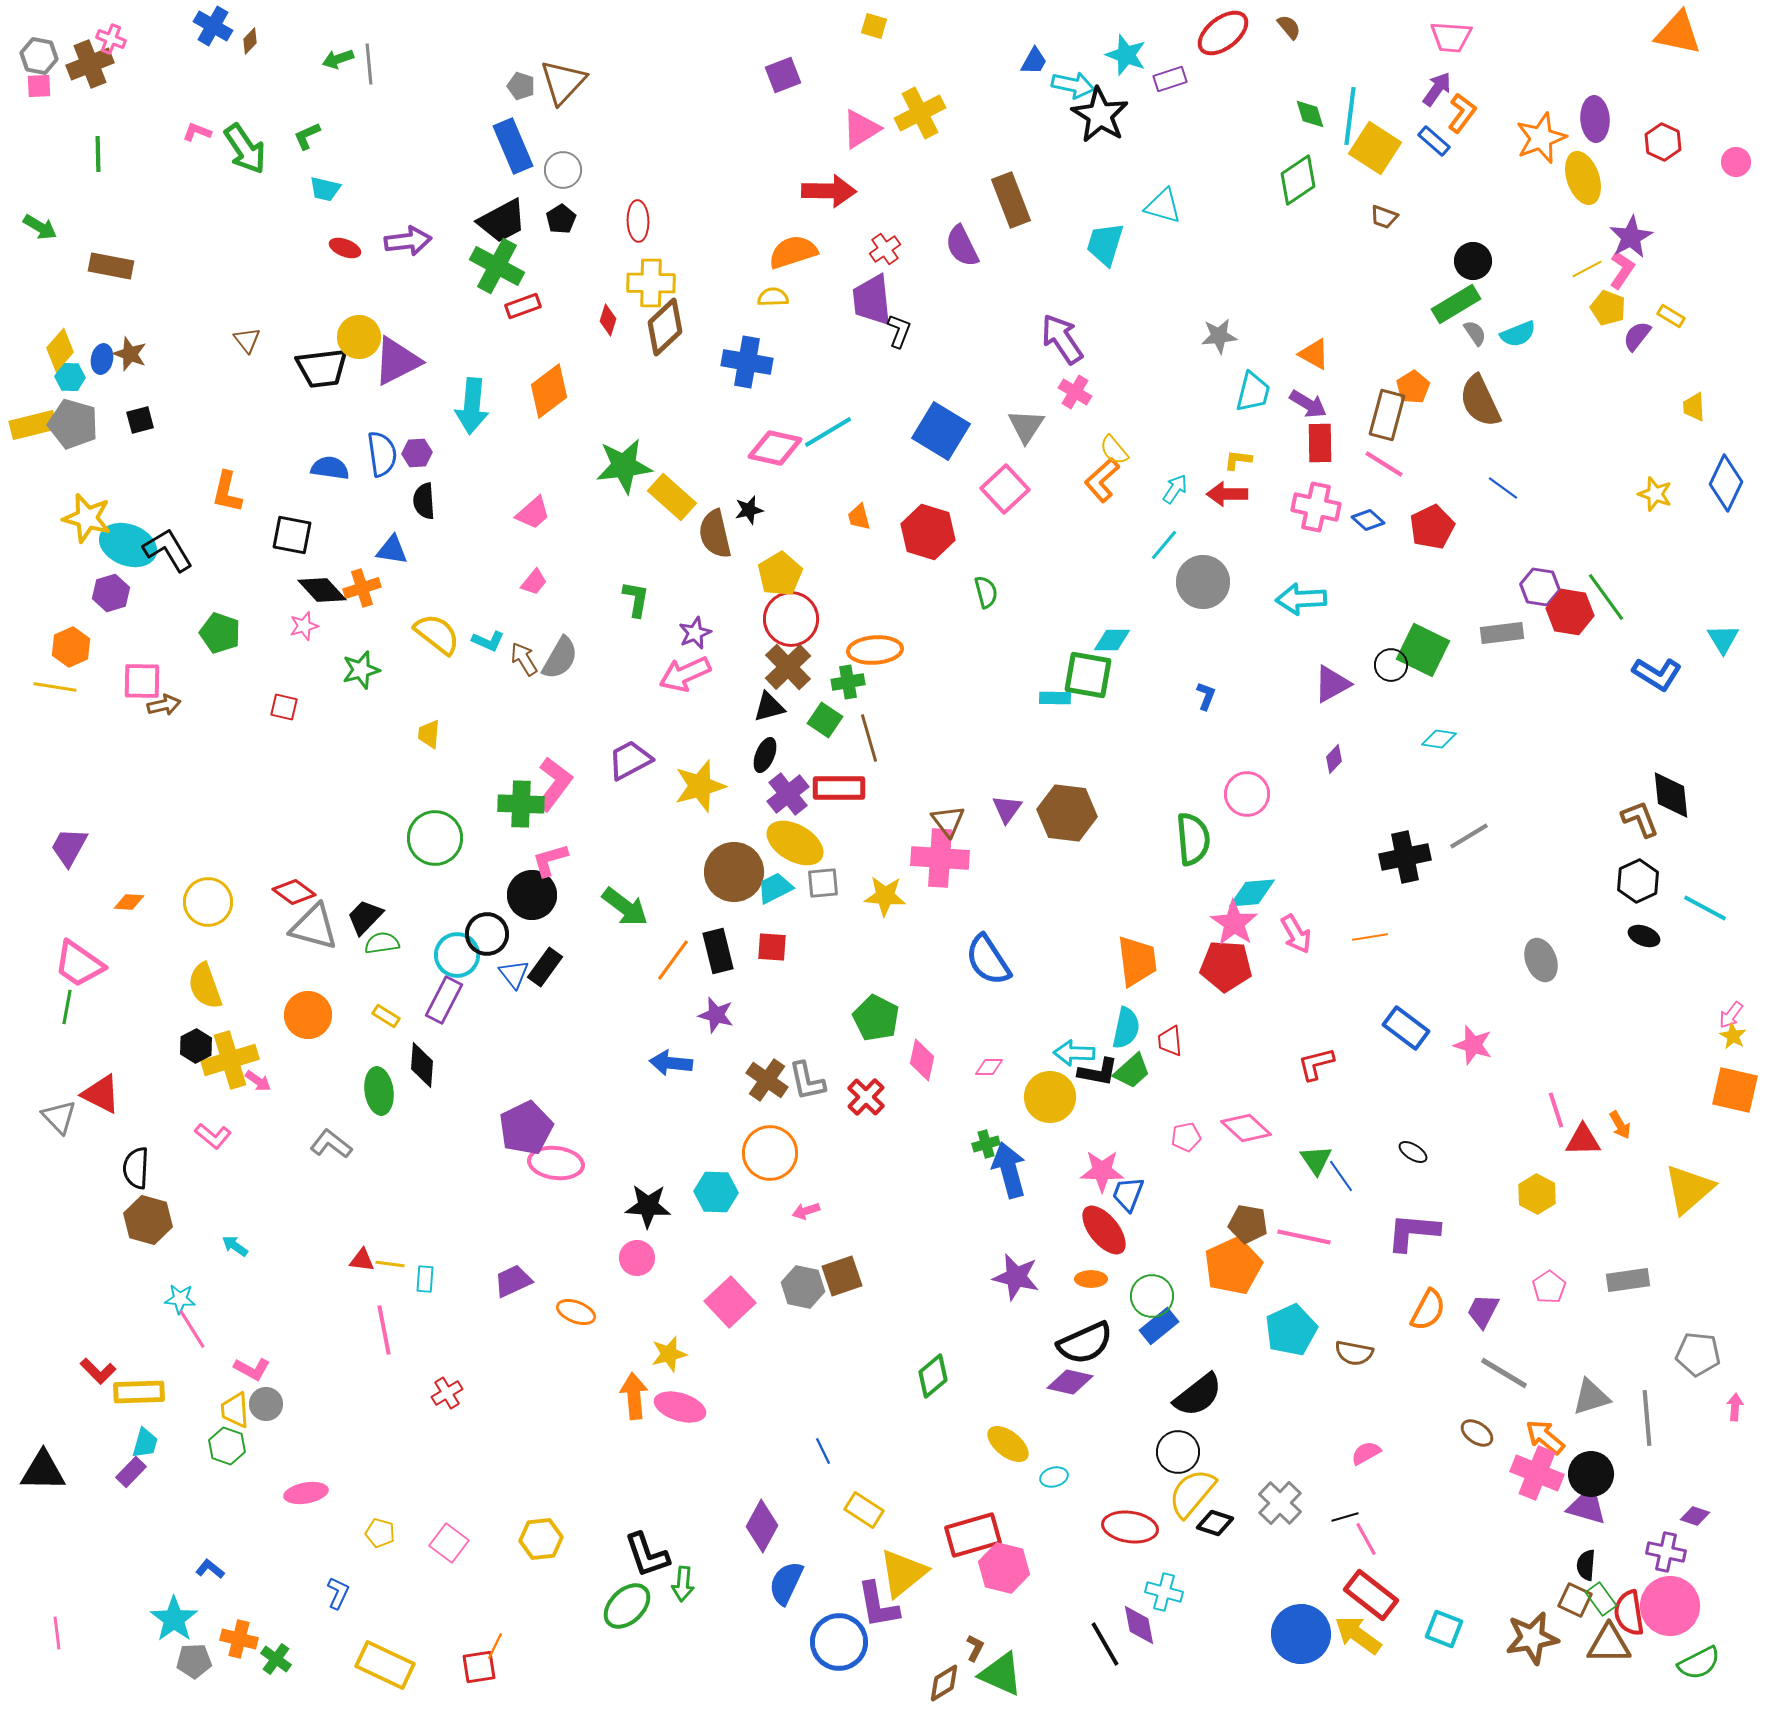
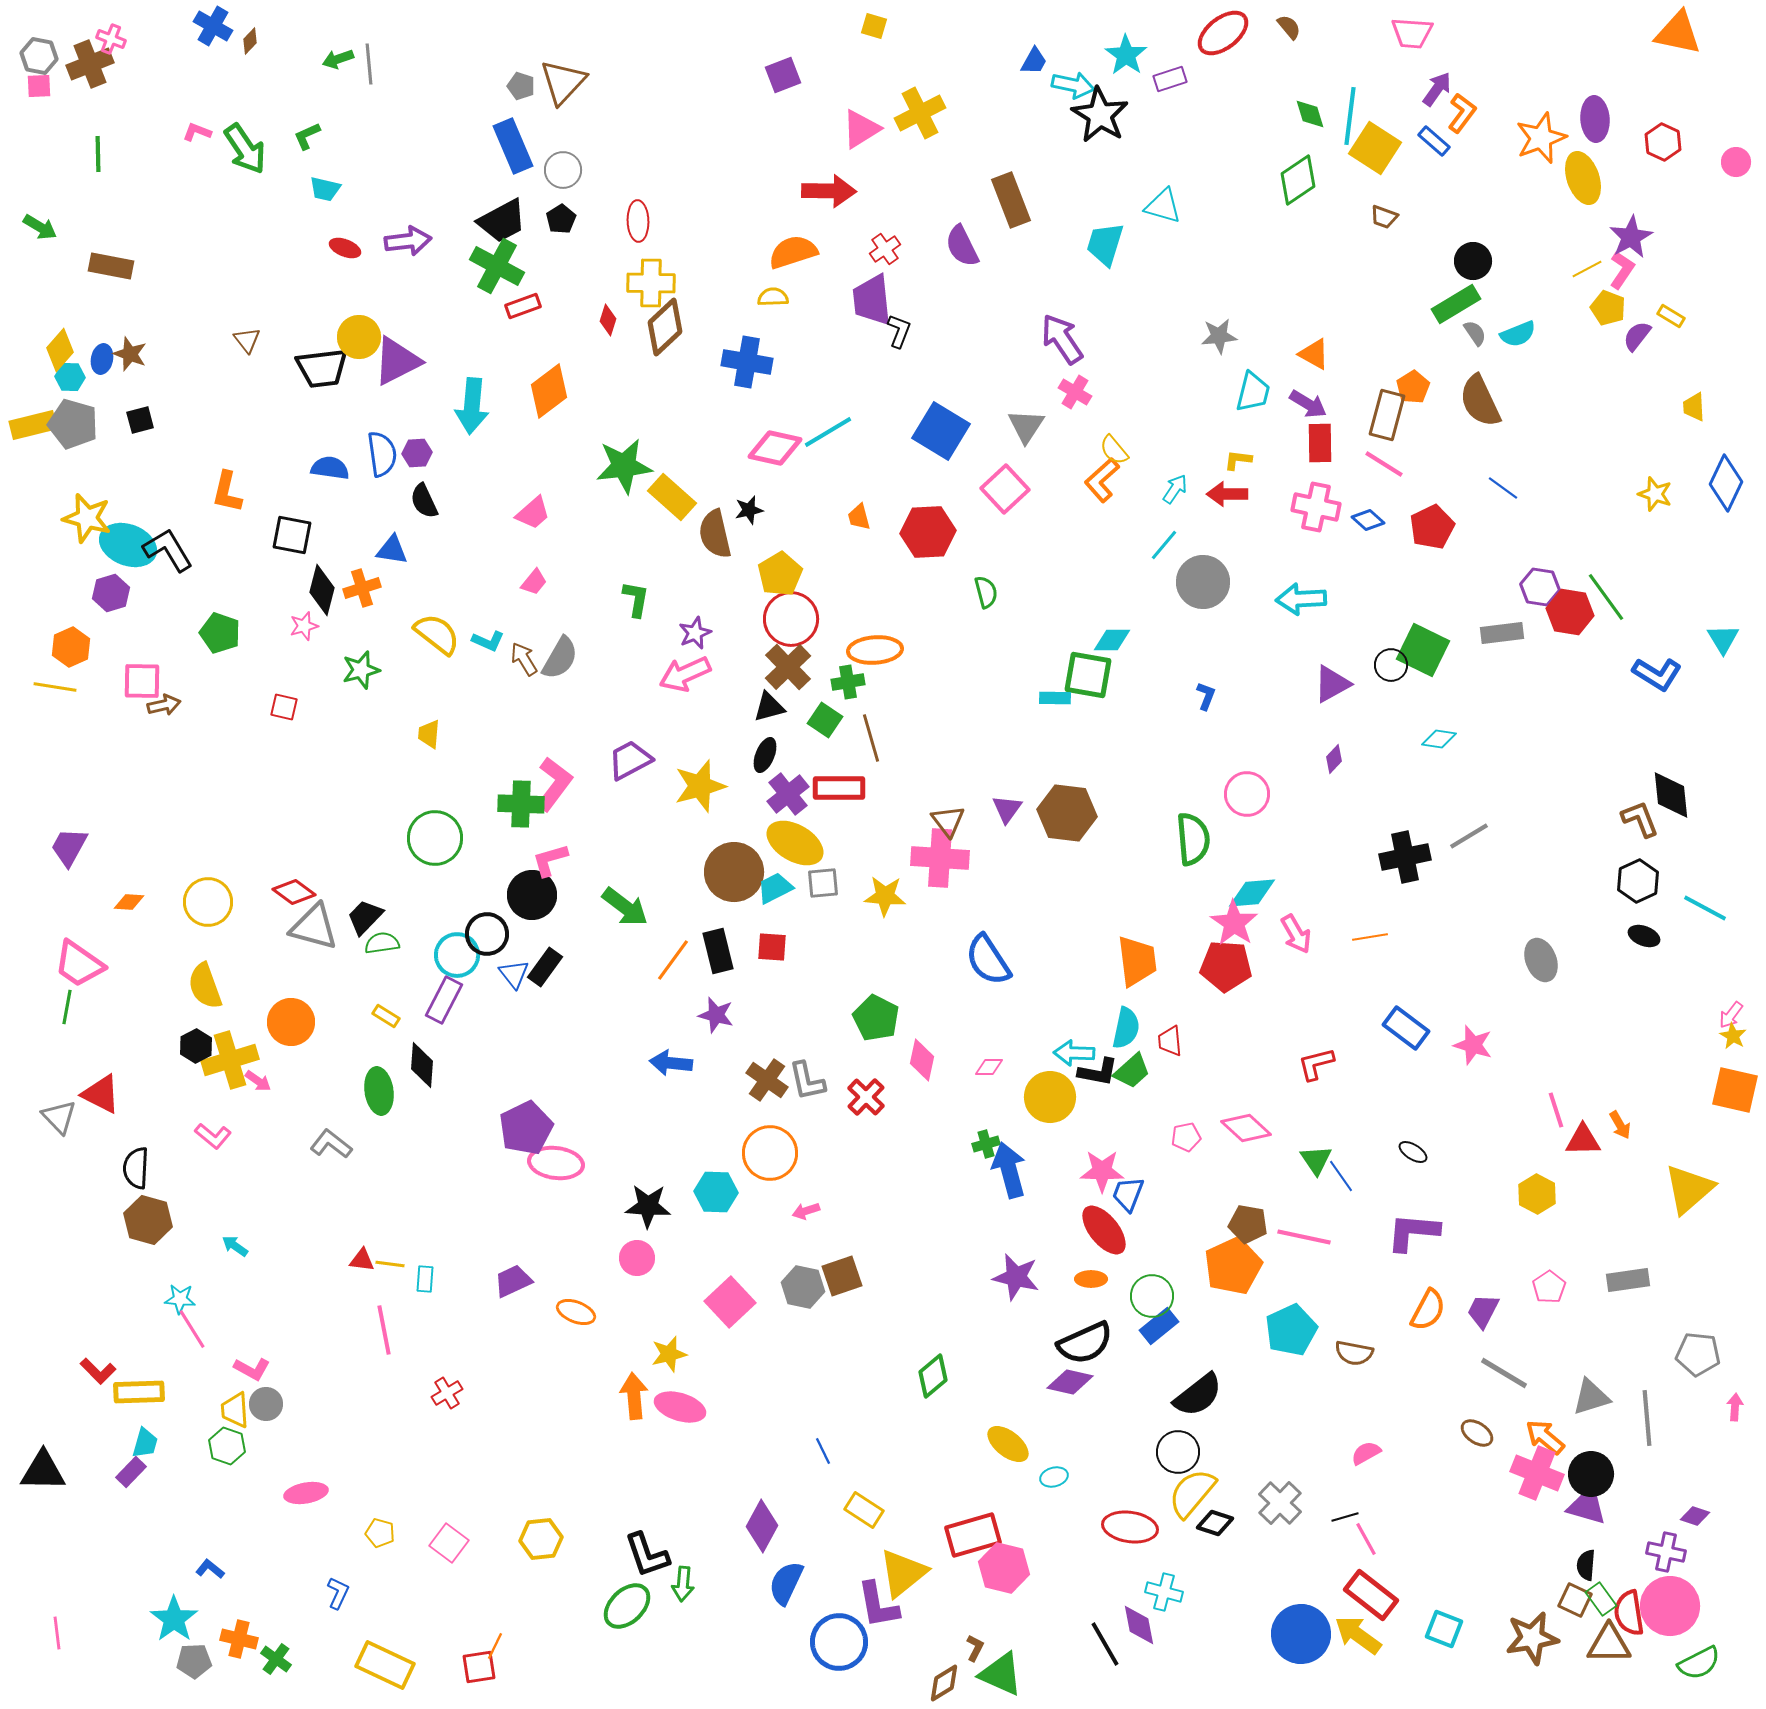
pink trapezoid at (1451, 37): moved 39 px left, 4 px up
cyan star at (1126, 55): rotated 15 degrees clockwise
black semicircle at (424, 501): rotated 21 degrees counterclockwise
red hexagon at (928, 532): rotated 20 degrees counterclockwise
black diamond at (322, 590): rotated 57 degrees clockwise
brown line at (869, 738): moved 2 px right
orange circle at (308, 1015): moved 17 px left, 7 px down
